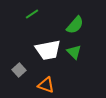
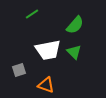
gray square: rotated 24 degrees clockwise
